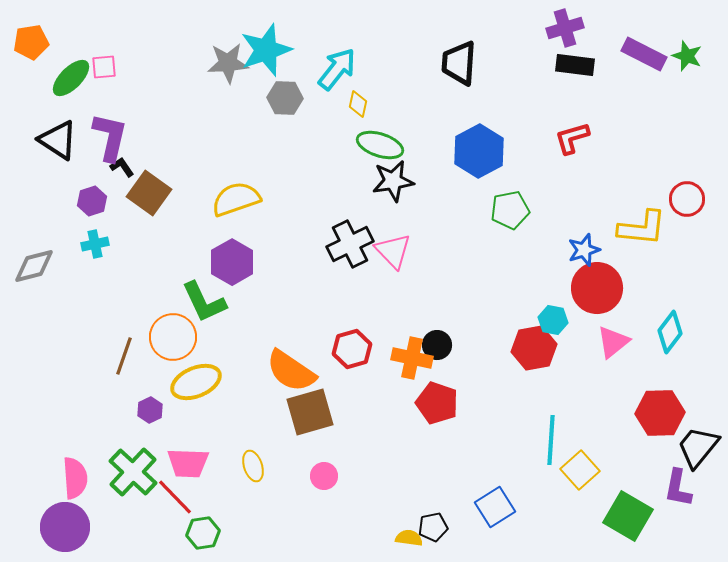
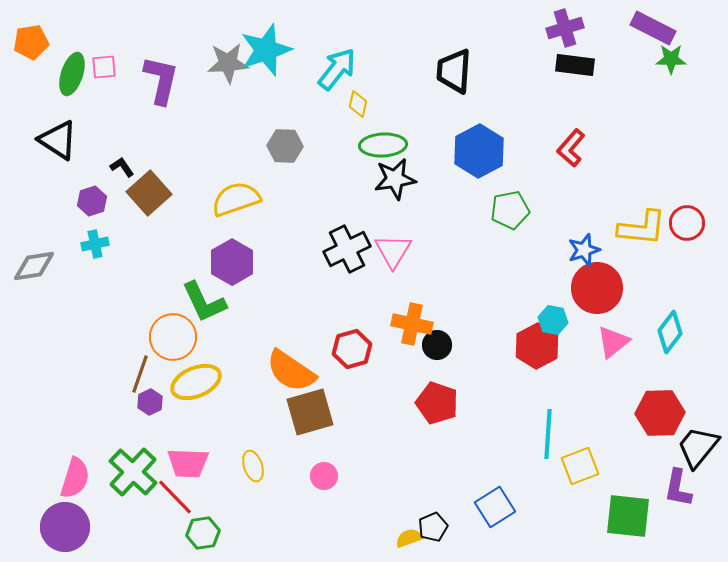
purple rectangle at (644, 54): moved 9 px right, 26 px up
green star at (687, 56): moved 16 px left, 3 px down; rotated 20 degrees counterclockwise
black trapezoid at (459, 63): moved 5 px left, 8 px down
green ellipse at (71, 78): moved 1 px right, 4 px up; rotated 27 degrees counterclockwise
gray hexagon at (285, 98): moved 48 px down
purple L-shape at (110, 137): moved 51 px right, 57 px up
red L-shape at (572, 138): moved 1 px left, 10 px down; rotated 33 degrees counterclockwise
green ellipse at (380, 145): moved 3 px right; rotated 21 degrees counterclockwise
black star at (393, 181): moved 2 px right, 2 px up
brown square at (149, 193): rotated 12 degrees clockwise
red circle at (687, 199): moved 24 px down
black cross at (350, 244): moved 3 px left, 5 px down
pink triangle at (393, 251): rotated 15 degrees clockwise
gray diamond at (34, 266): rotated 6 degrees clockwise
red hexagon at (534, 348): moved 3 px right, 2 px up; rotated 18 degrees counterclockwise
brown line at (124, 356): moved 16 px right, 18 px down
orange cross at (412, 358): moved 34 px up
purple hexagon at (150, 410): moved 8 px up
cyan line at (551, 440): moved 3 px left, 6 px up
yellow square at (580, 470): moved 4 px up; rotated 21 degrees clockwise
pink semicircle at (75, 478): rotated 21 degrees clockwise
green square at (628, 516): rotated 24 degrees counterclockwise
black pentagon at (433, 527): rotated 12 degrees counterclockwise
yellow semicircle at (409, 538): rotated 28 degrees counterclockwise
